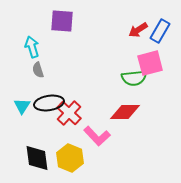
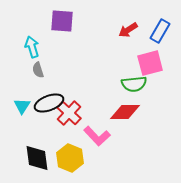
red arrow: moved 10 px left
green semicircle: moved 6 px down
black ellipse: rotated 12 degrees counterclockwise
